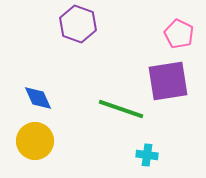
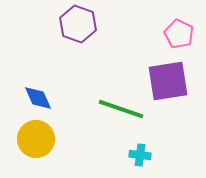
yellow circle: moved 1 px right, 2 px up
cyan cross: moved 7 px left
